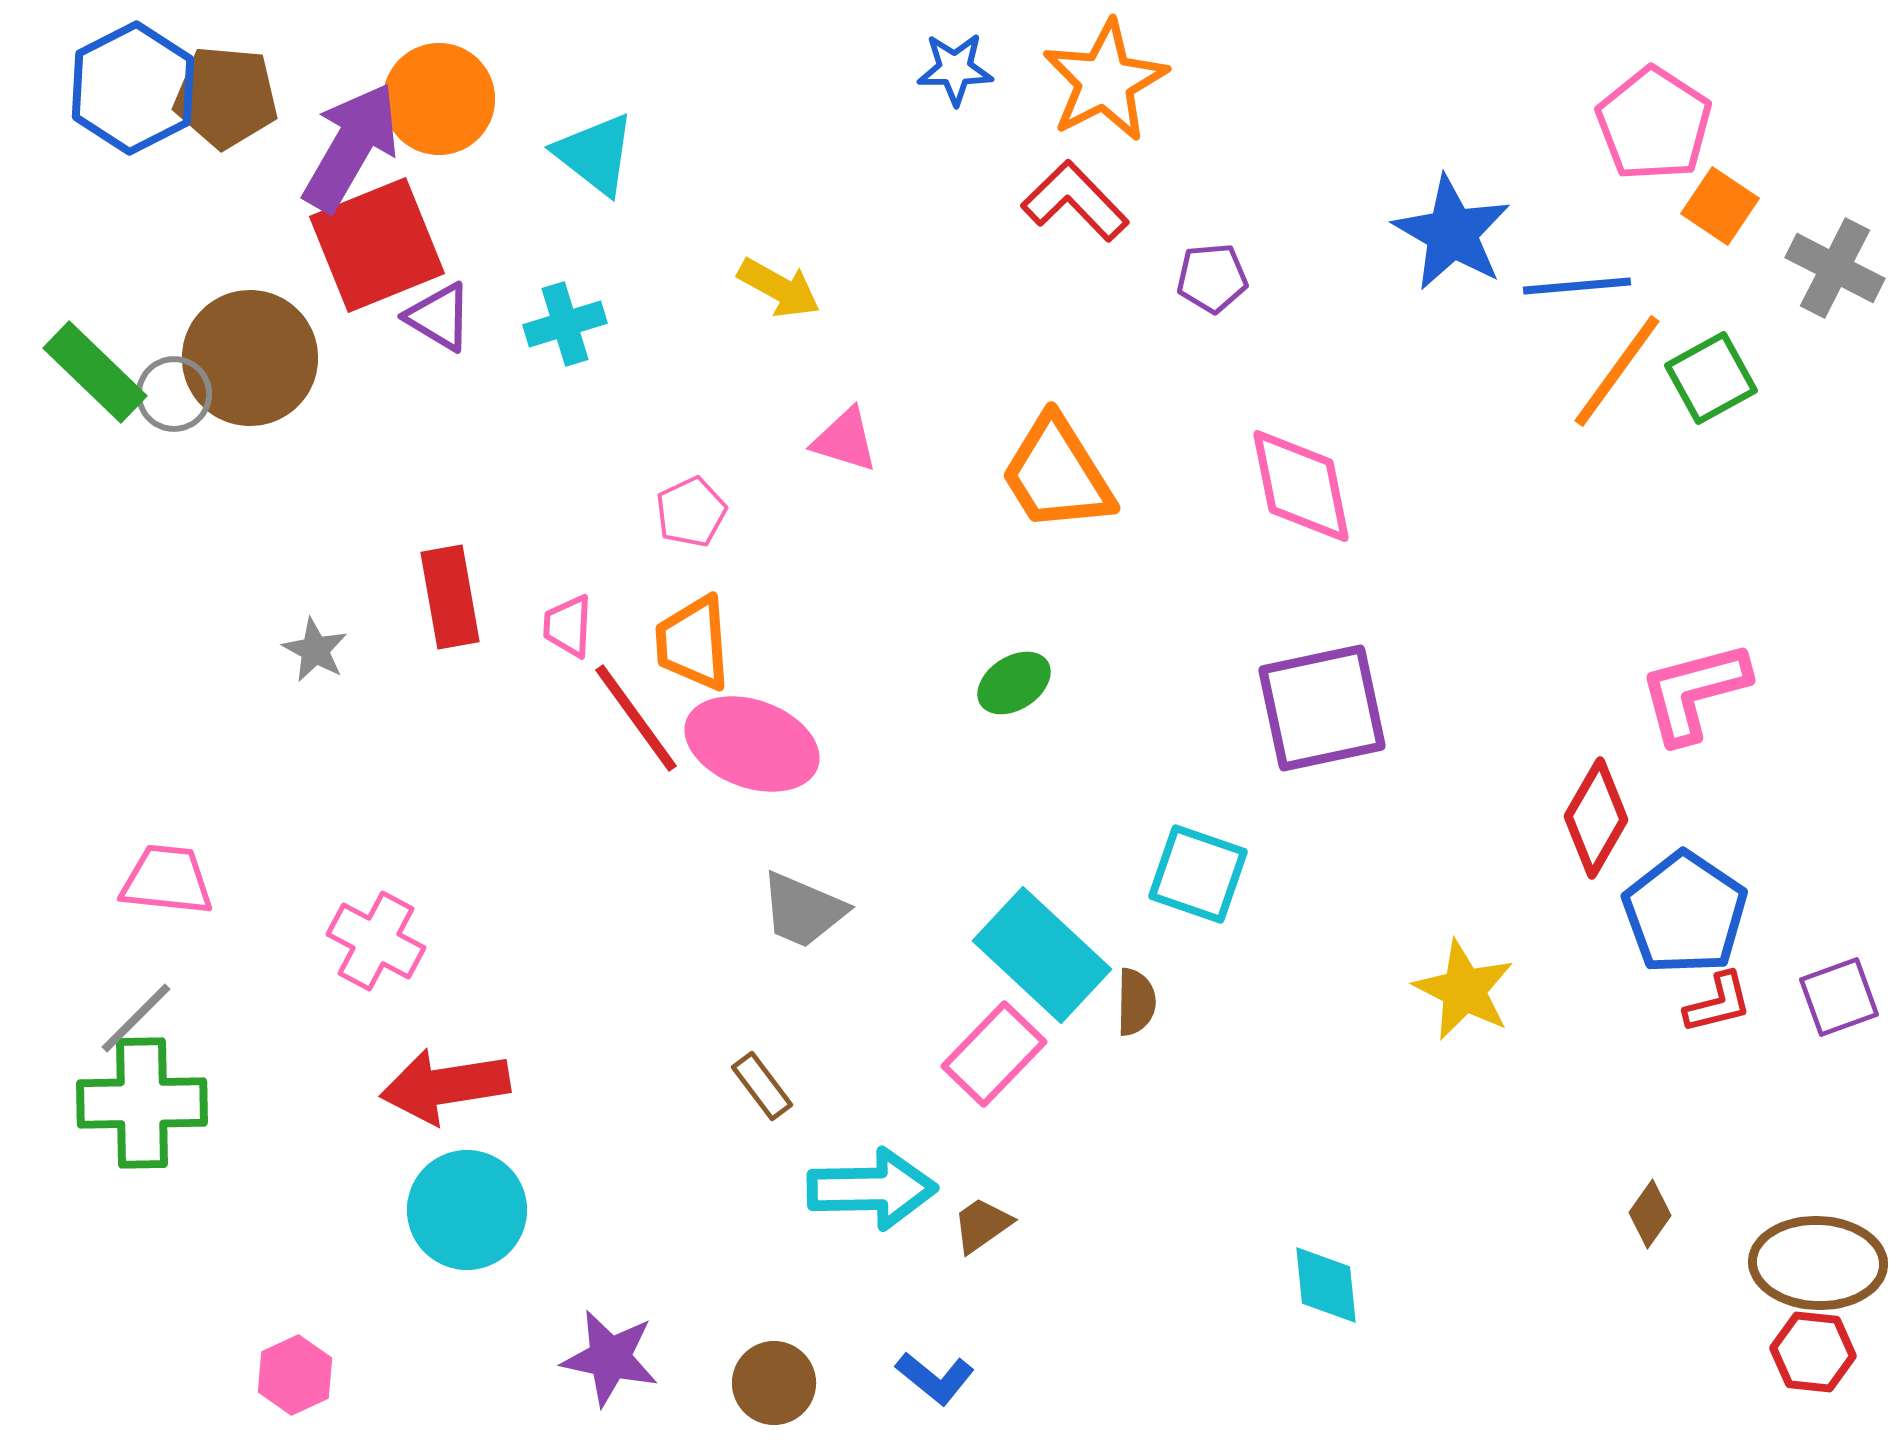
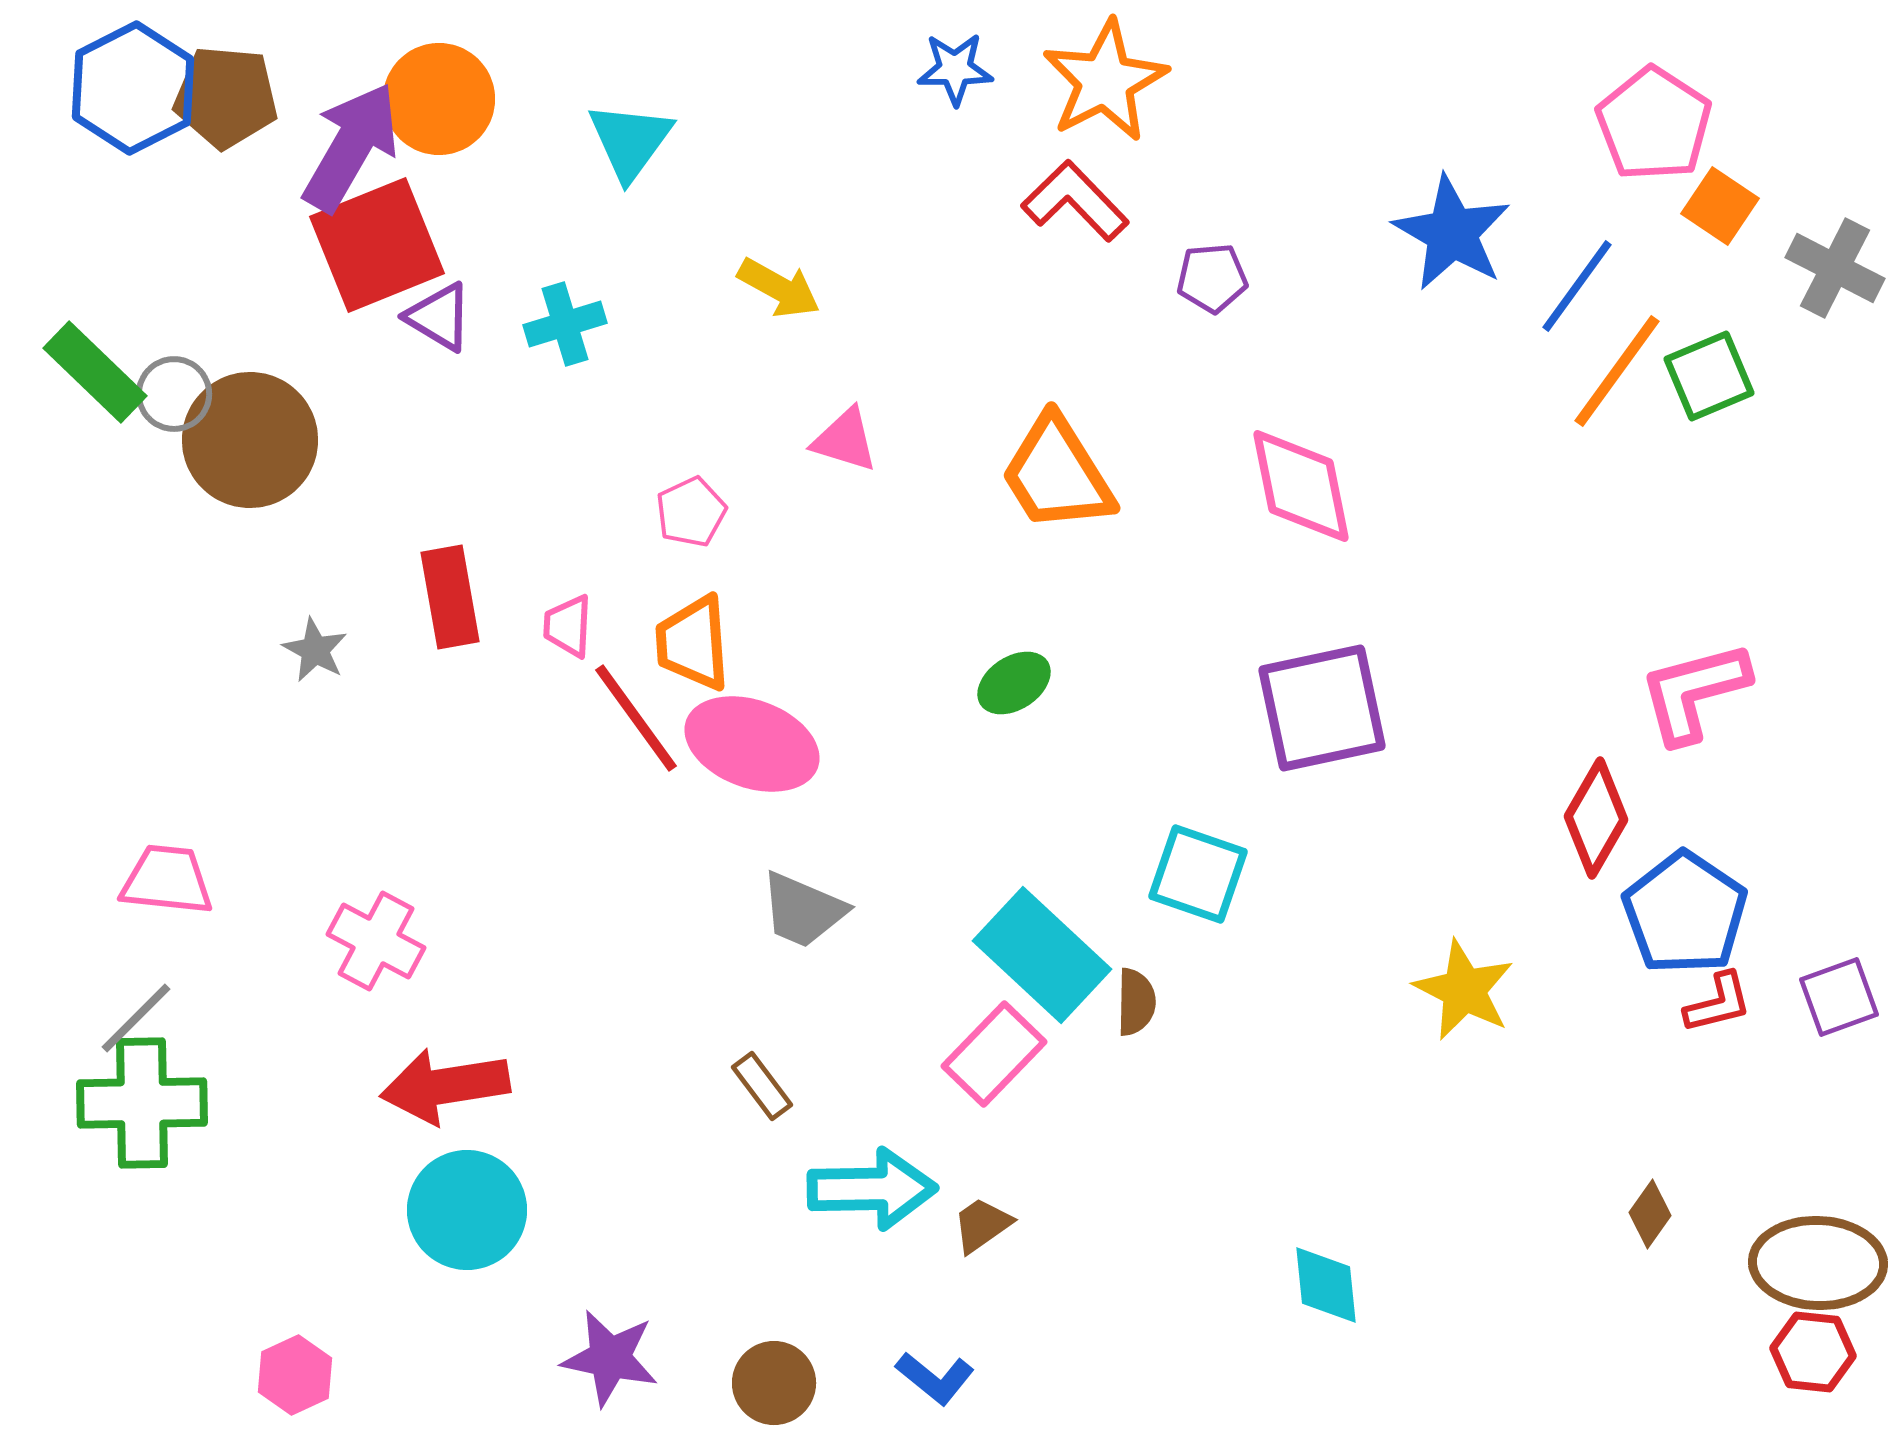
cyan triangle at (595, 154): moved 35 px right, 13 px up; rotated 28 degrees clockwise
blue line at (1577, 286): rotated 49 degrees counterclockwise
brown circle at (250, 358): moved 82 px down
green square at (1711, 378): moved 2 px left, 2 px up; rotated 6 degrees clockwise
